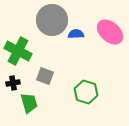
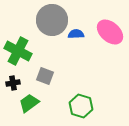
green hexagon: moved 5 px left, 14 px down
green trapezoid: rotated 110 degrees counterclockwise
